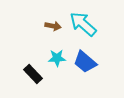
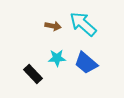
blue trapezoid: moved 1 px right, 1 px down
